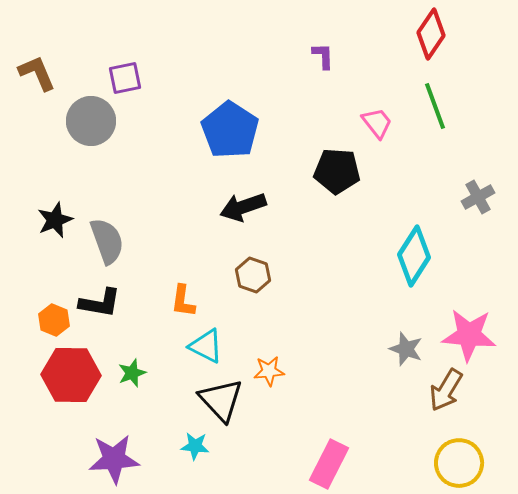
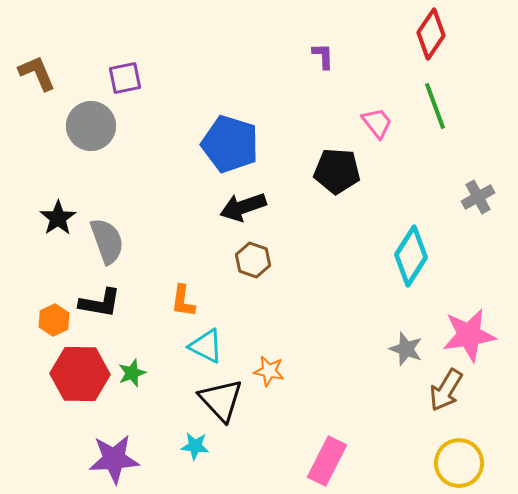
gray circle: moved 5 px down
blue pentagon: moved 14 px down; rotated 16 degrees counterclockwise
black star: moved 3 px right, 2 px up; rotated 12 degrees counterclockwise
cyan diamond: moved 3 px left
brown hexagon: moved 15 px up
orange hexagon: rotated 12 degrees clockwise
pink star: rotated 14 degrees counterclockwise
orange star: rotated 16 degrees clockwise
red hexagon: moved 9 px right, 1 px up
pink rectangle: moved 2 px left, 3 px up
